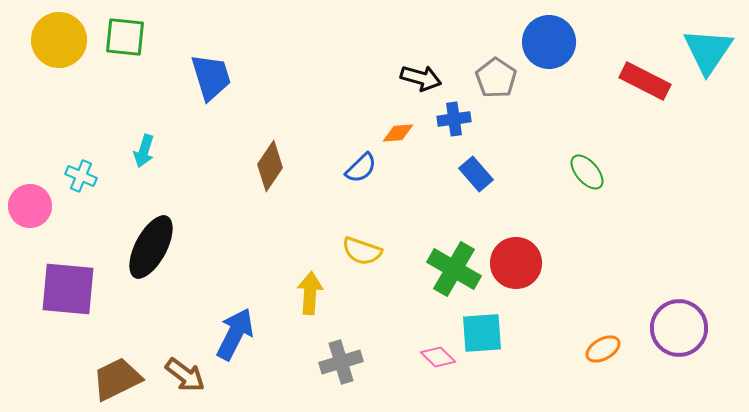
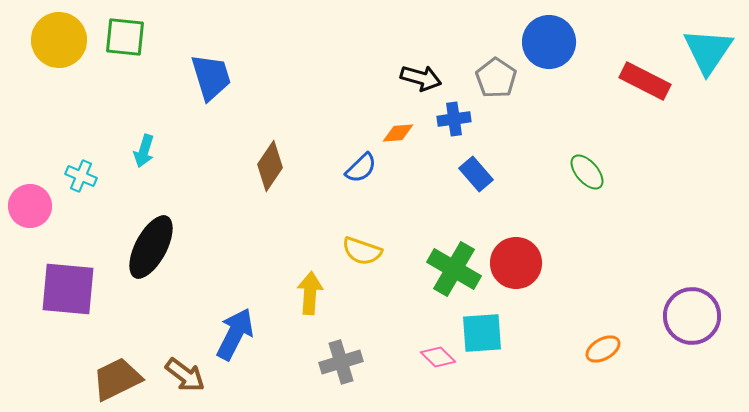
purple circle: moved 13 px right, 12 px up
